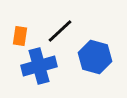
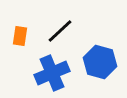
blue hexagon: moved 5 px right, 5 px down
blue cross: moved 13 px right, 7 px down; rotated 8 degrees counterclockwise
